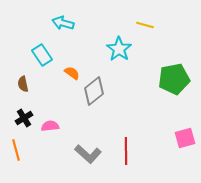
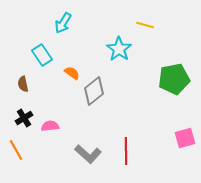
cyan arrow: rotated 75 degrees counterclockwise
orange line: rotated 15 degrees counterclockwise
